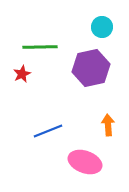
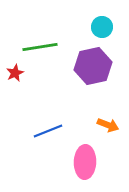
green line: rotated 8 degrees counterclockwise
purple hexagon: moved 2 px right, 2 px up
red star: moved 7 px left, 1 px up
orange arrow: rotated 115 degrees clockwise
pink ellipse: rotated 72 degrees clockwise
